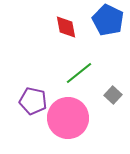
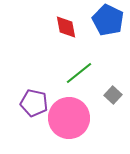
purple pentagon: moved 1 px right, 2 px down
pink circle: moved 1 px right
